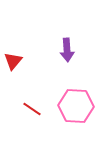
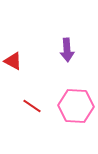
red triangle: rotated 42 degrees counterclockwise
red line: moved 3 px up
